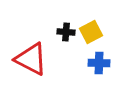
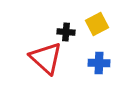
yellow square: moved 6 px right, 8 px up
red triangle: moved 15 px right, 1 px up; rotated 15 degrees clockwise
